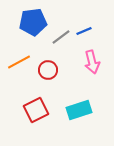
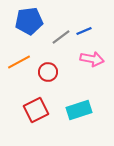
blue pentagon: moved 4 px left, 1 px up
pink arrow: moved 3 px up; rotated 65 degrees counterclockwise
red circle: moved 2 px down
